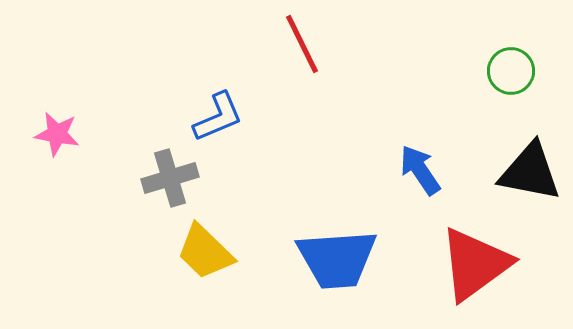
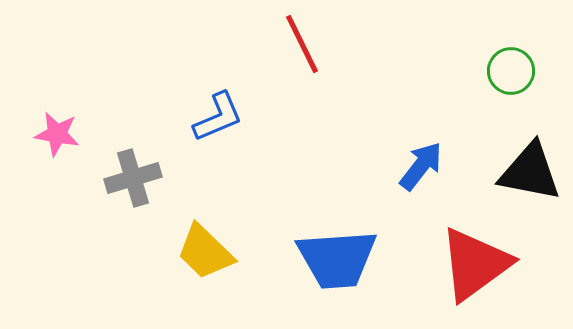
blue arrow: moved 1 px right, 4 px up; rotated 72 degrees clockwise
gray cross: moved 37 px left
